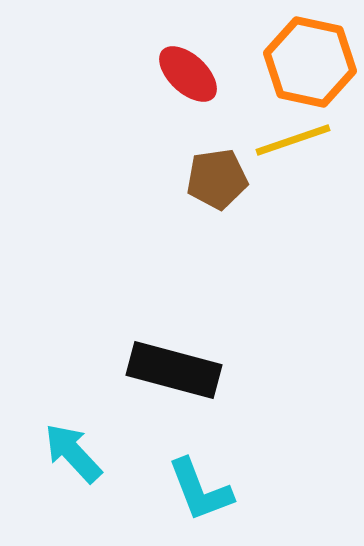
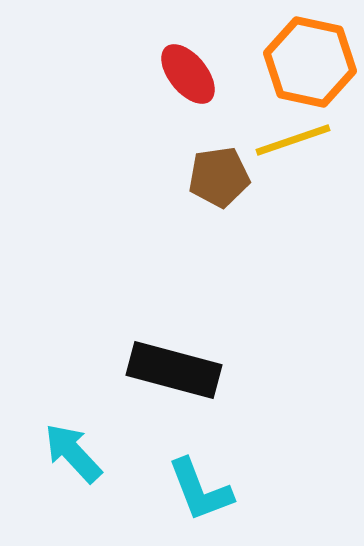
red ellipse: rotated 8 degrees clockwise
brown pentagon: moved 2 px right, 2 px up
